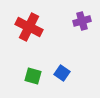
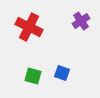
purple cross: moved 1 px left; rotated 18 degrees counterclockwise
blue square: rotated 14 degrees counterclockwise
